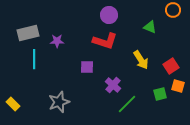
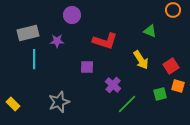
purple circle: moved 37 px left
green triangle: moved 4 px down
